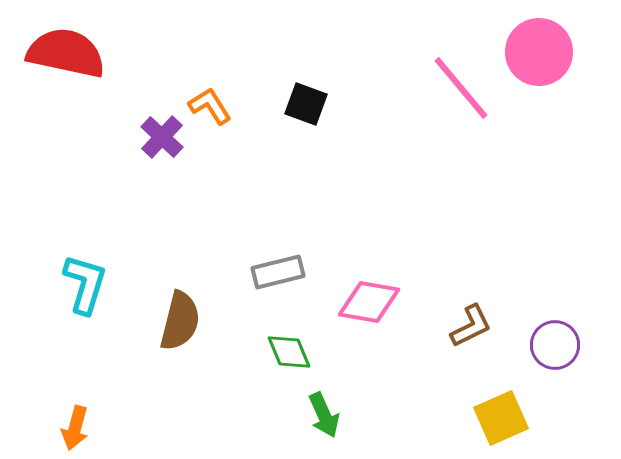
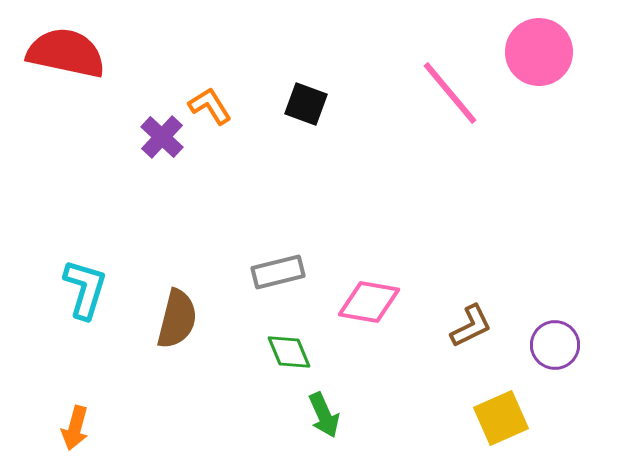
pink line: moved 11 px left, 5 px down
cyan L-shape: moved 5 px down
brown semicircle: moved 3 px left, 2 px up
